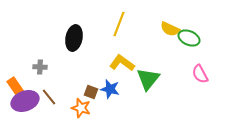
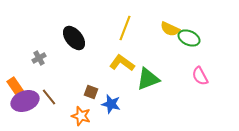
yellow line: moved 6 px right, 4 px down
black ellipse: rotated 50 degrees counterclockwise
gray cross: moved 1 px left, 9 px up; rotated 32 degrees counterclockwise
pink semicircle: moved 2 px down
green triangle: rotated 30 degrees clockwise
blue star: moved 1 px right, 15 px down
orange star: moved 8 px down
